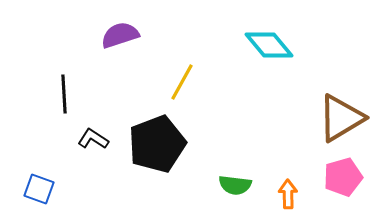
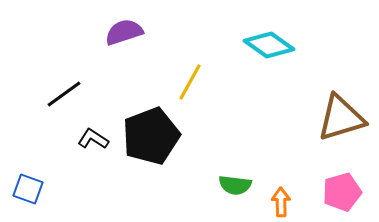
purple semicircle: moved 4 px right, 3 px up
cyan diamond: rotated 15 degrees counterclockwise
yellow line: moved 8 px right
black line: rotated 57 degrees clockwise
brown triangle: rotated 14 degrees clockwise
black pentagon: moved 6 px left, 8 px up
pink pentagon: moved 1 px left, 15 px down
blue square: moved 11 px left
orange arrow: moved 7 px left, 8 px down
